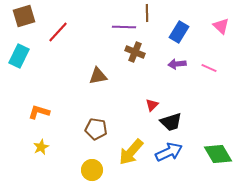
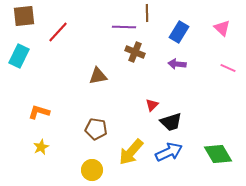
brown square: rotated 10 degrees clockwise
pink triangle: moved 1 px right, 2 px down
purple arrow: rotated 12 degrees clockwise
pink line: moved 19 px right
